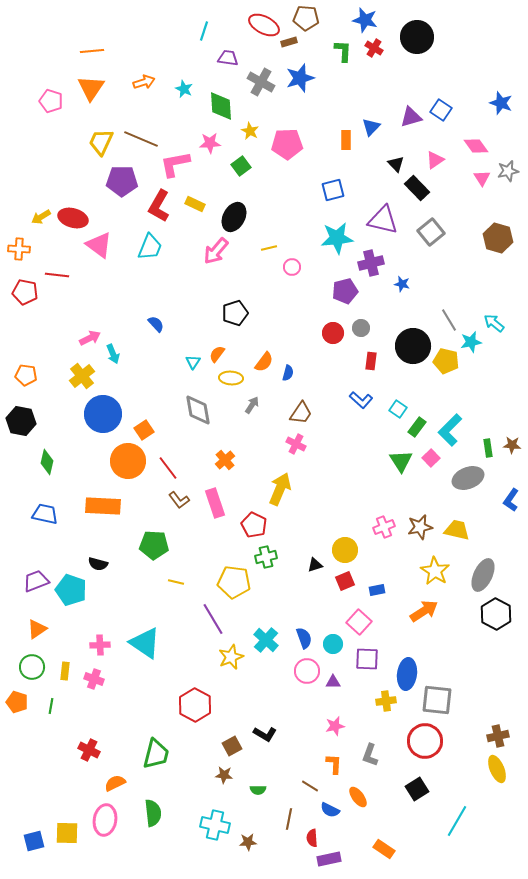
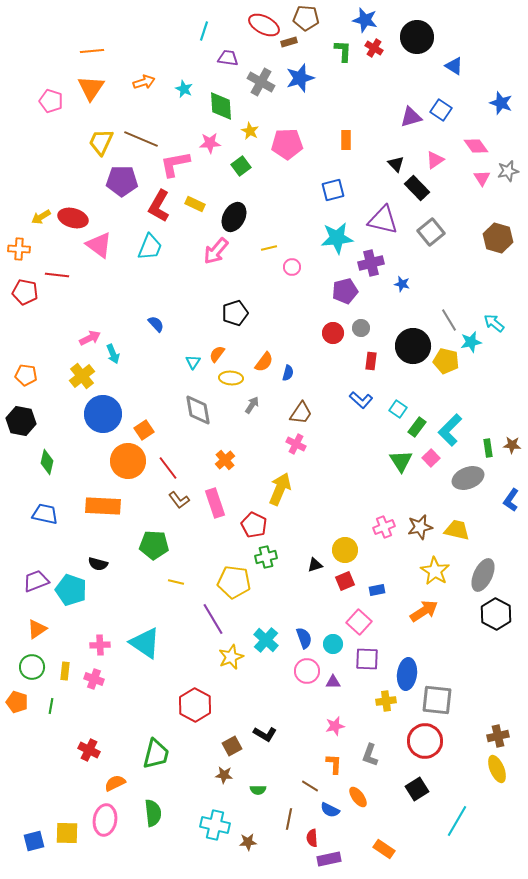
blue triangle at (371, 127): moved 83 px right, 61 px up; rotated 42 degrees counterclockwise
